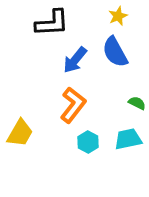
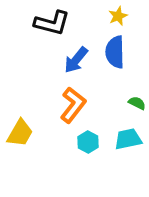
black L-shape: rotated 18 degrees clockwise
blue semicircle: rotated 28 degrees clockwise
blue arrow: moved 1 px right
